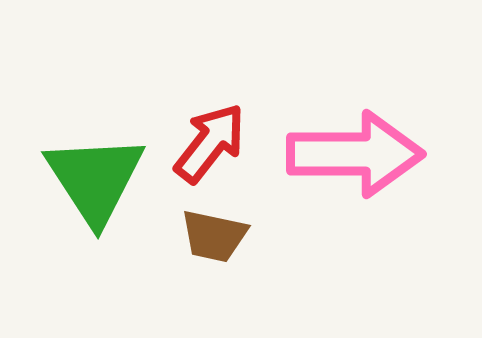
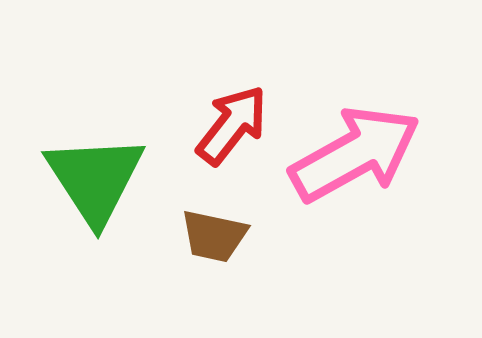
red arrow: moved 22 px right, 18 px up
pink arrow: rotated 29 degrees counterclockwise
